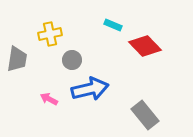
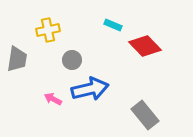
yellow cross: moved 2 px left, 4 px up
pink arrow: moved 4 px right
